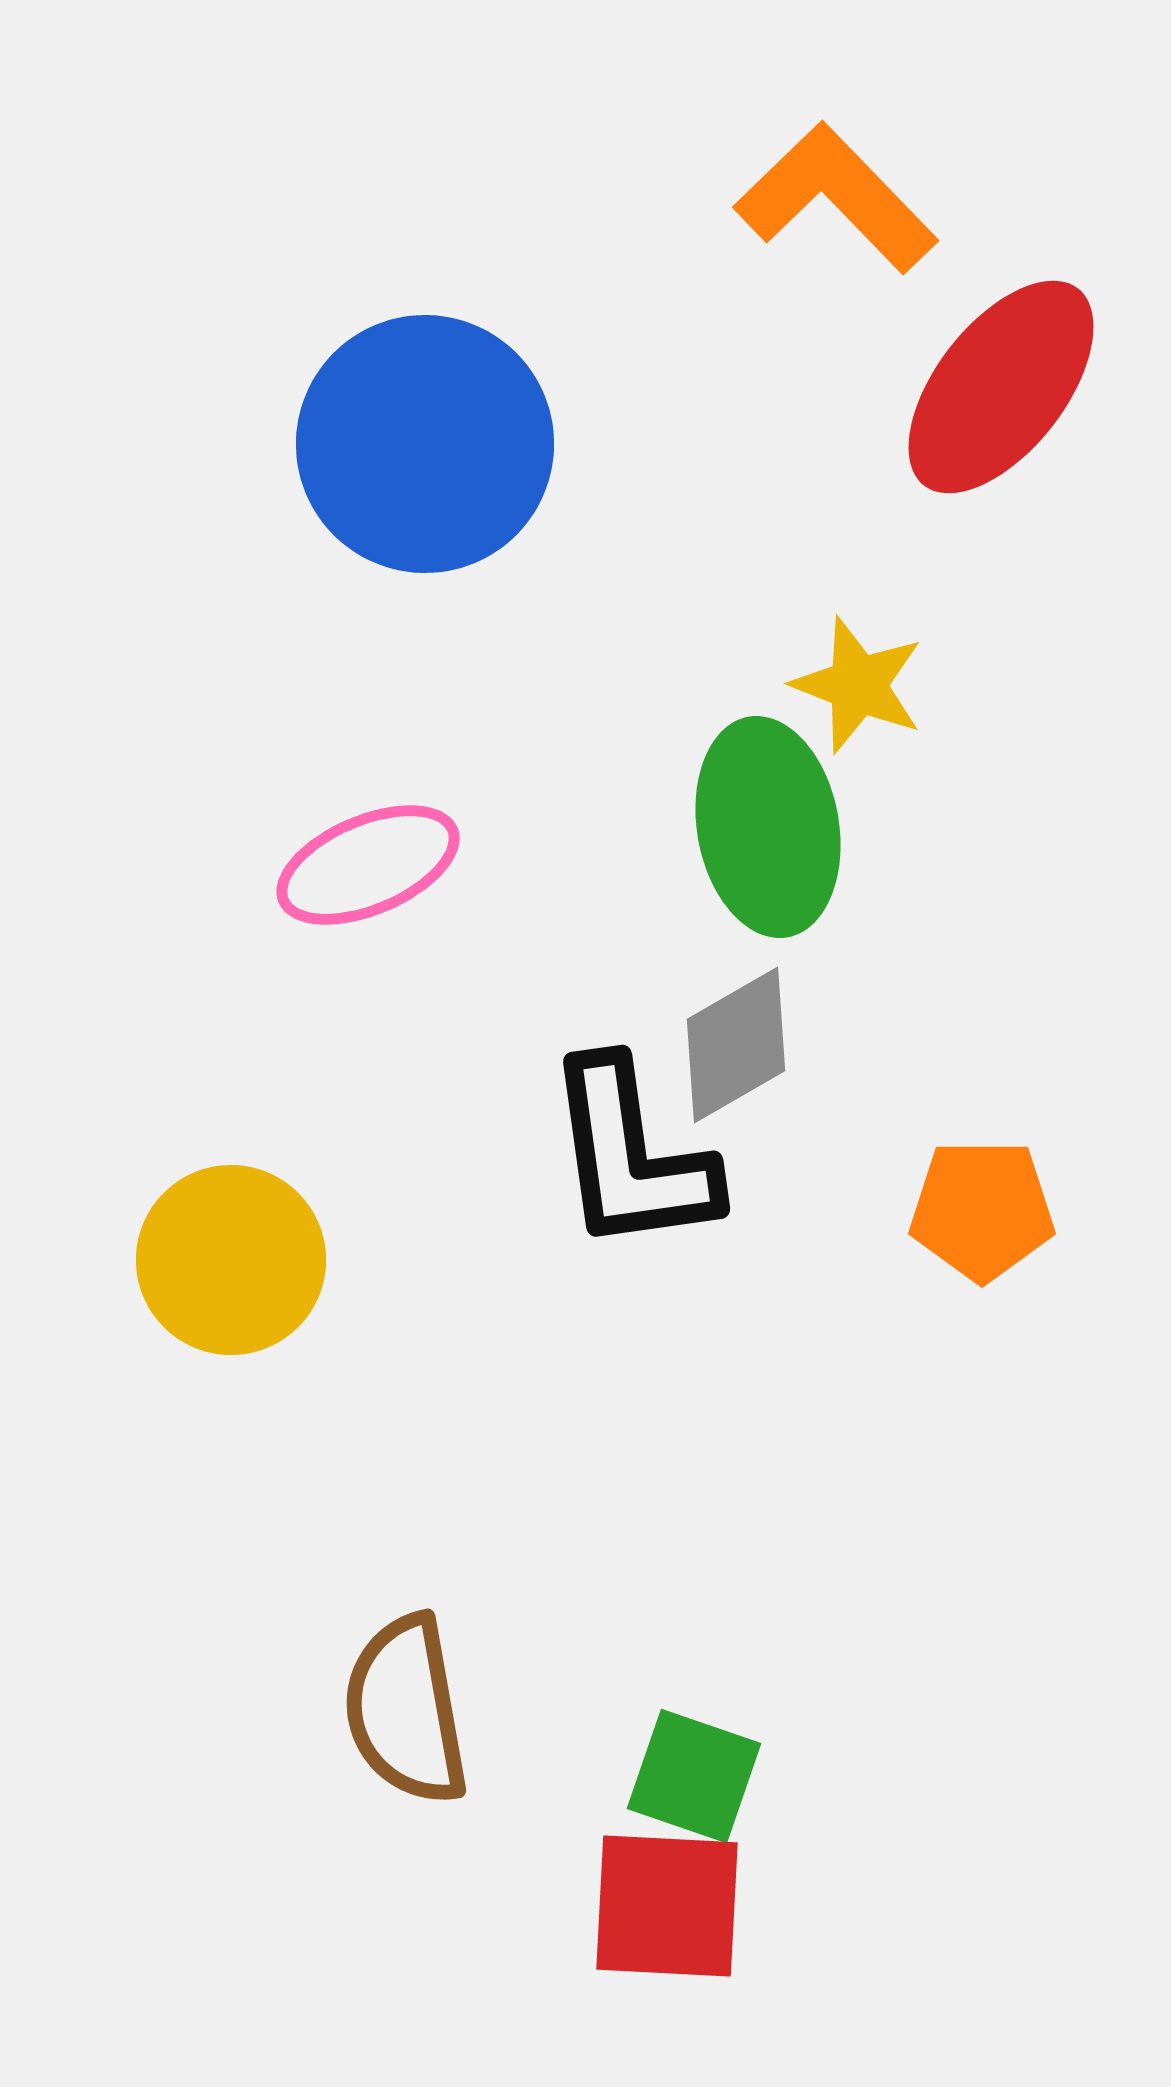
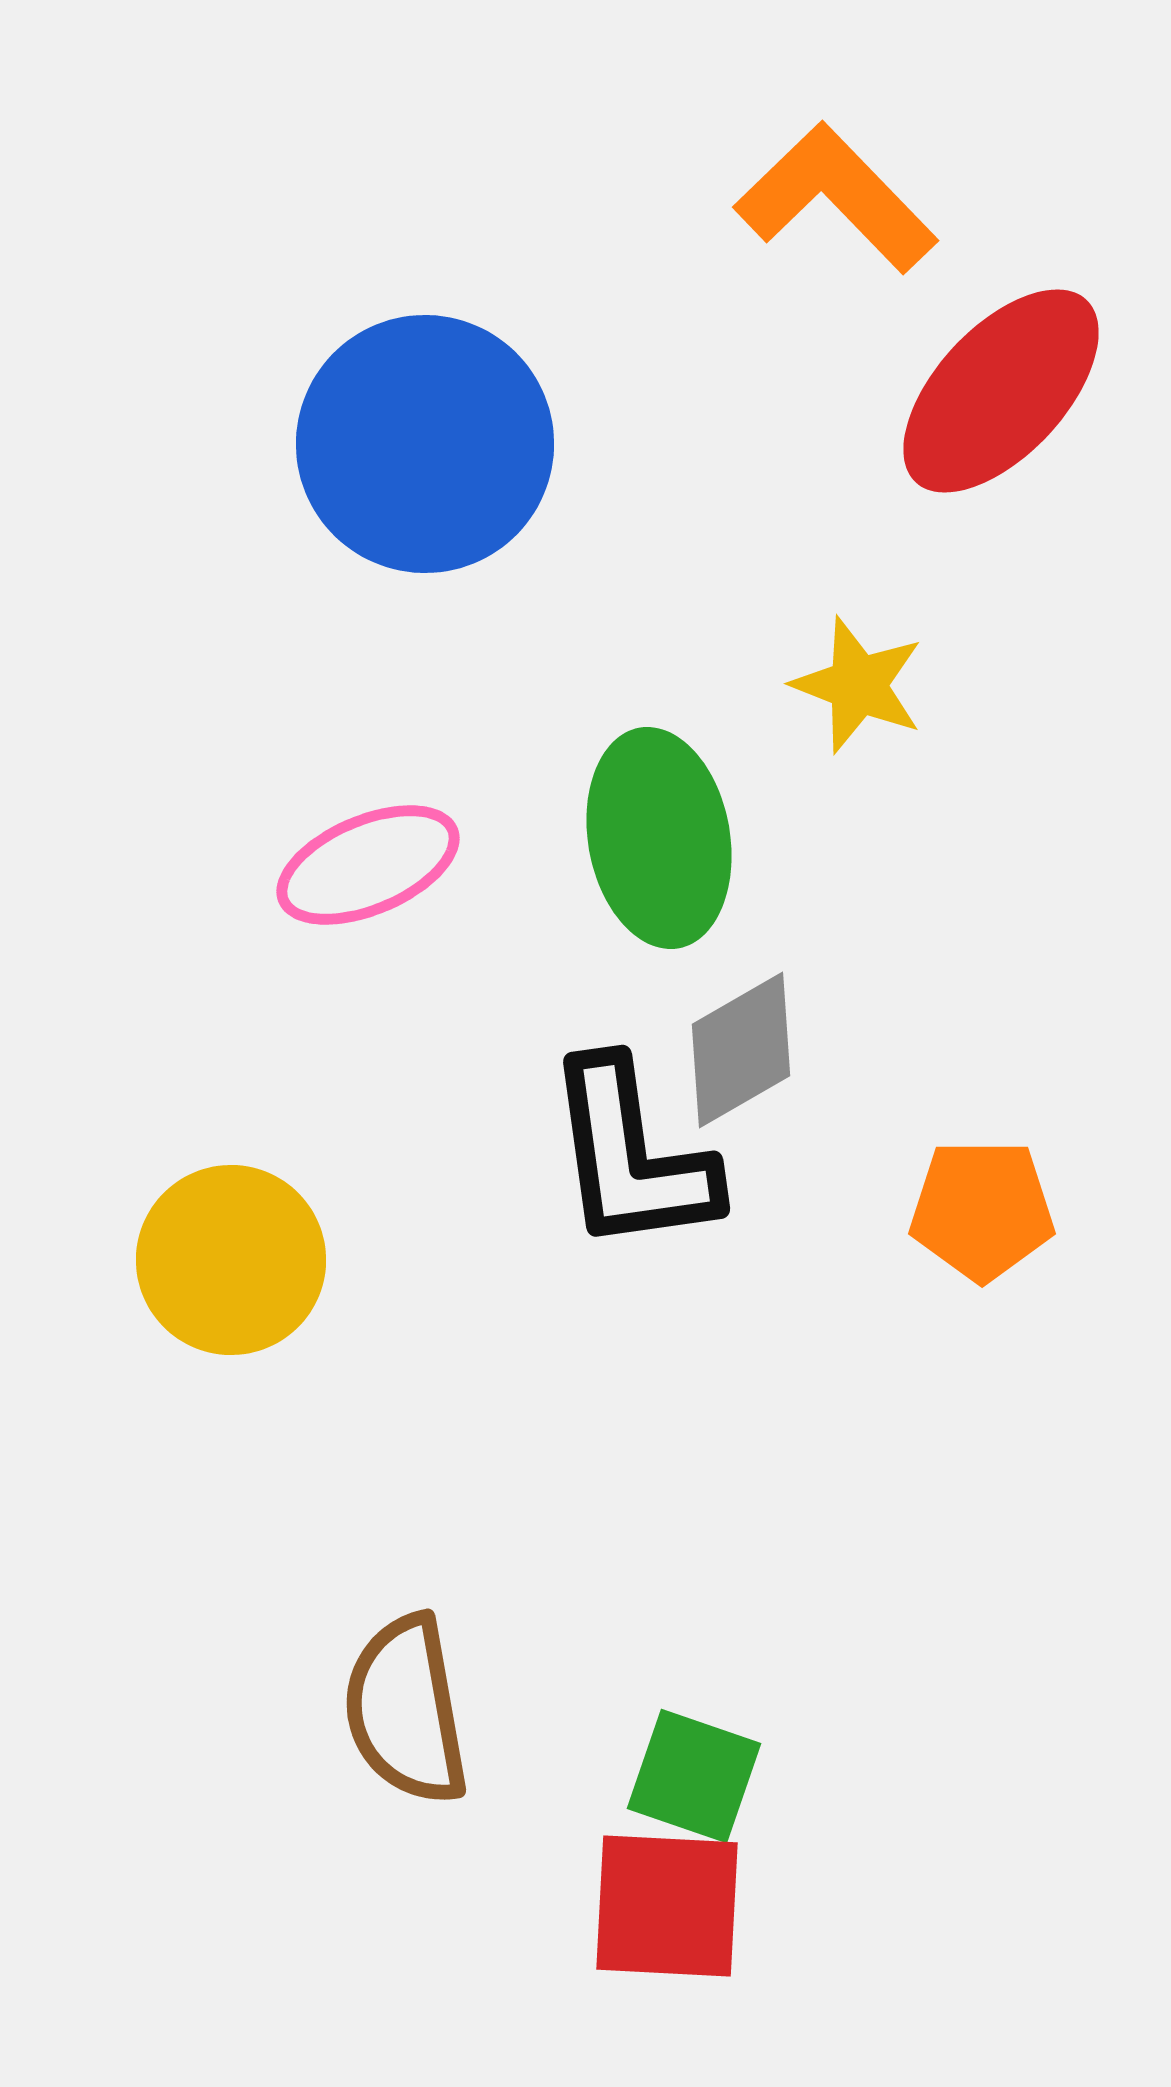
red ellipse: moved 4 px down; rotated 5 degrees clockwise
green ellipse: moved 109 px left, 11 px down
gray diamond: moved 5 px right, 5 px down
